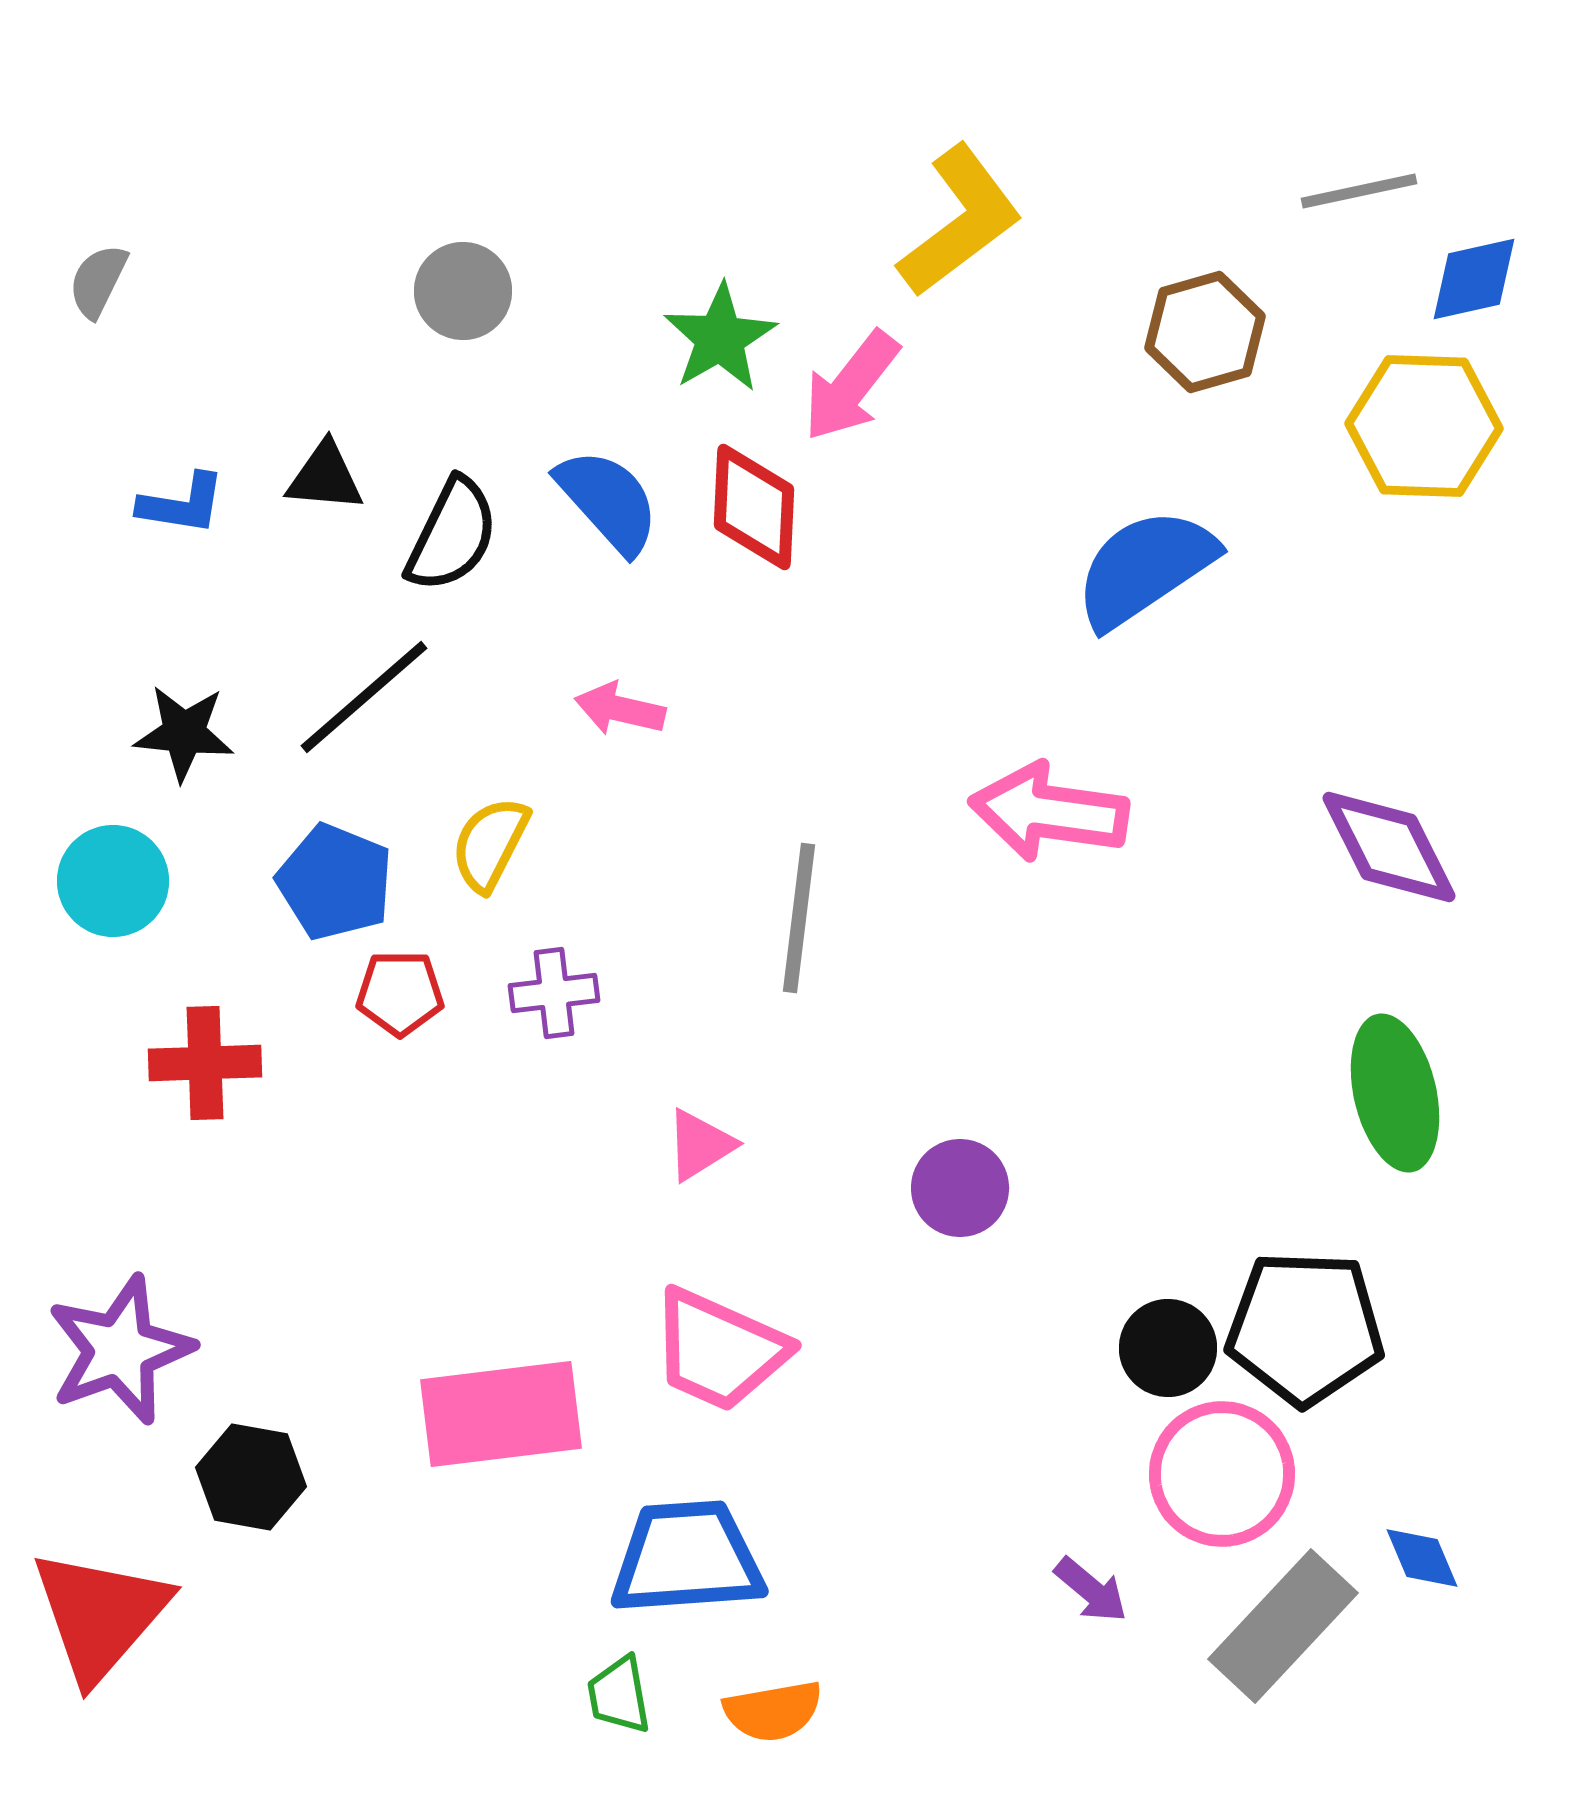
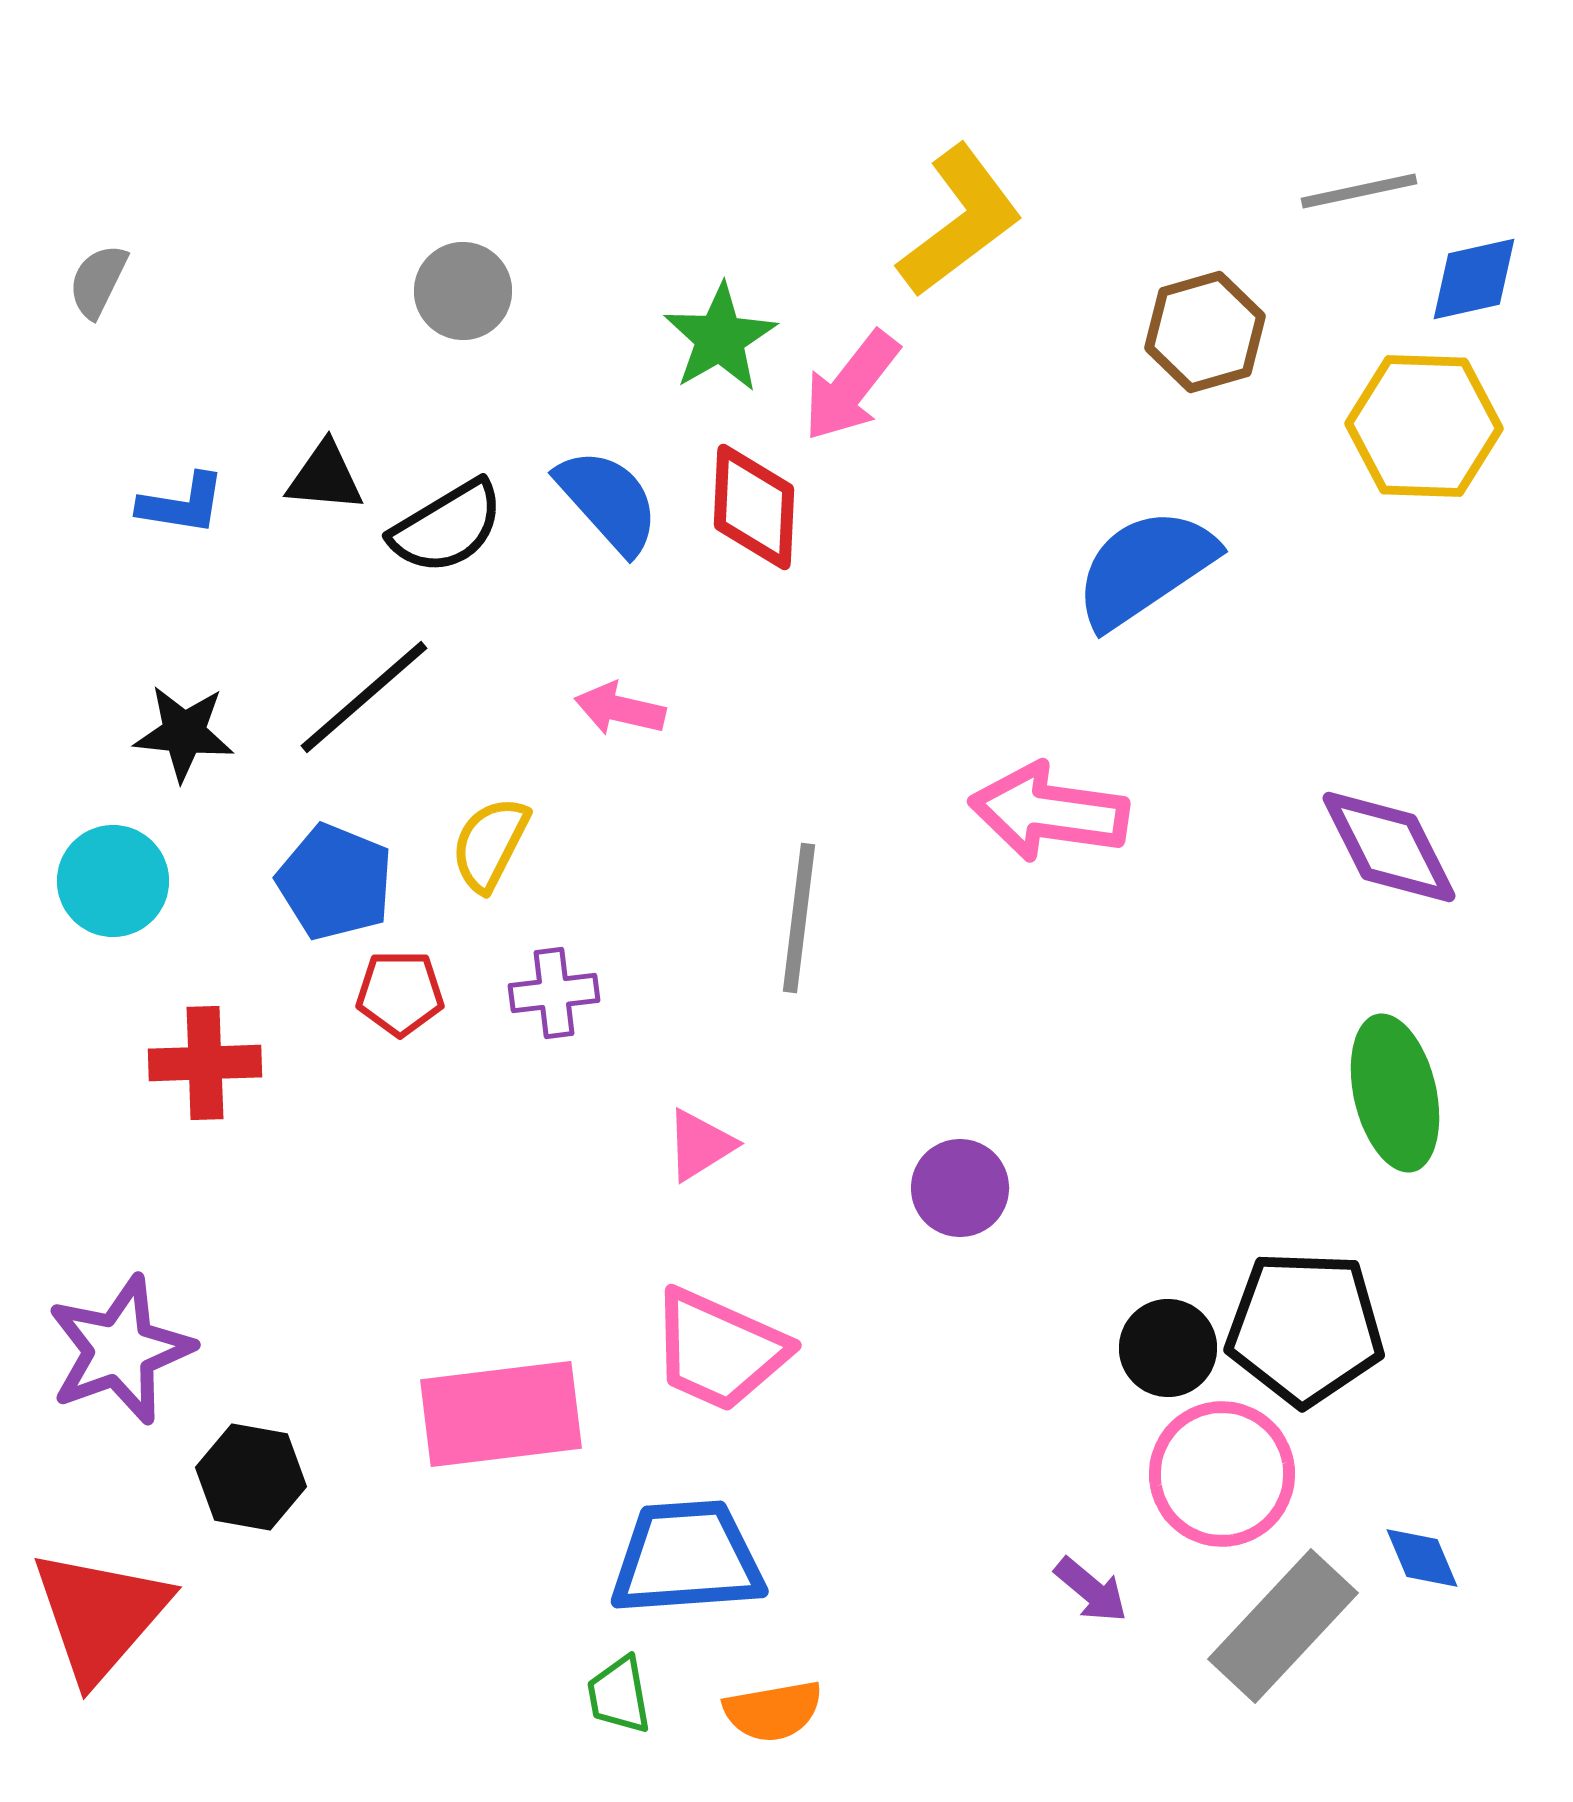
black semicircle at (452, 535): moved 5 px left, 8 px up; rotated 33 degrees clockwise
